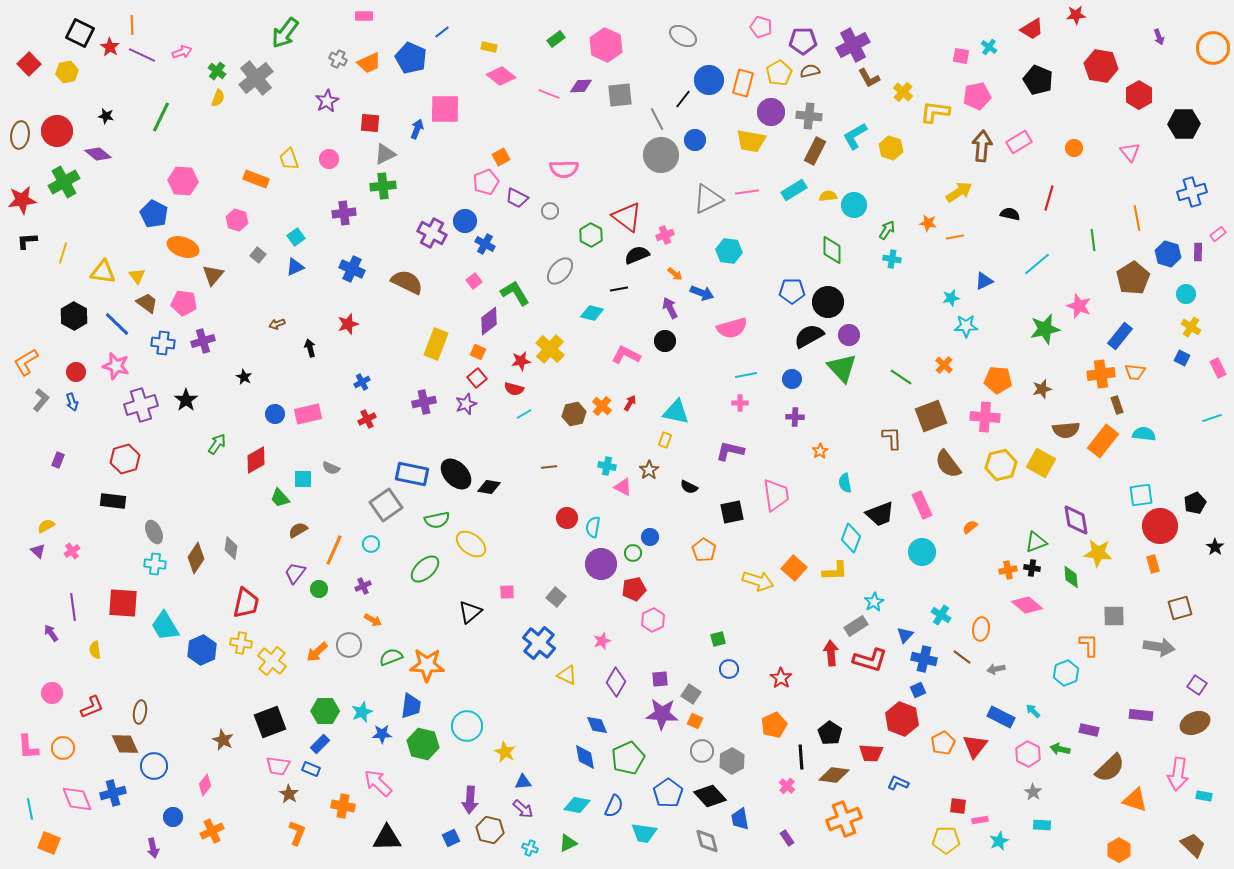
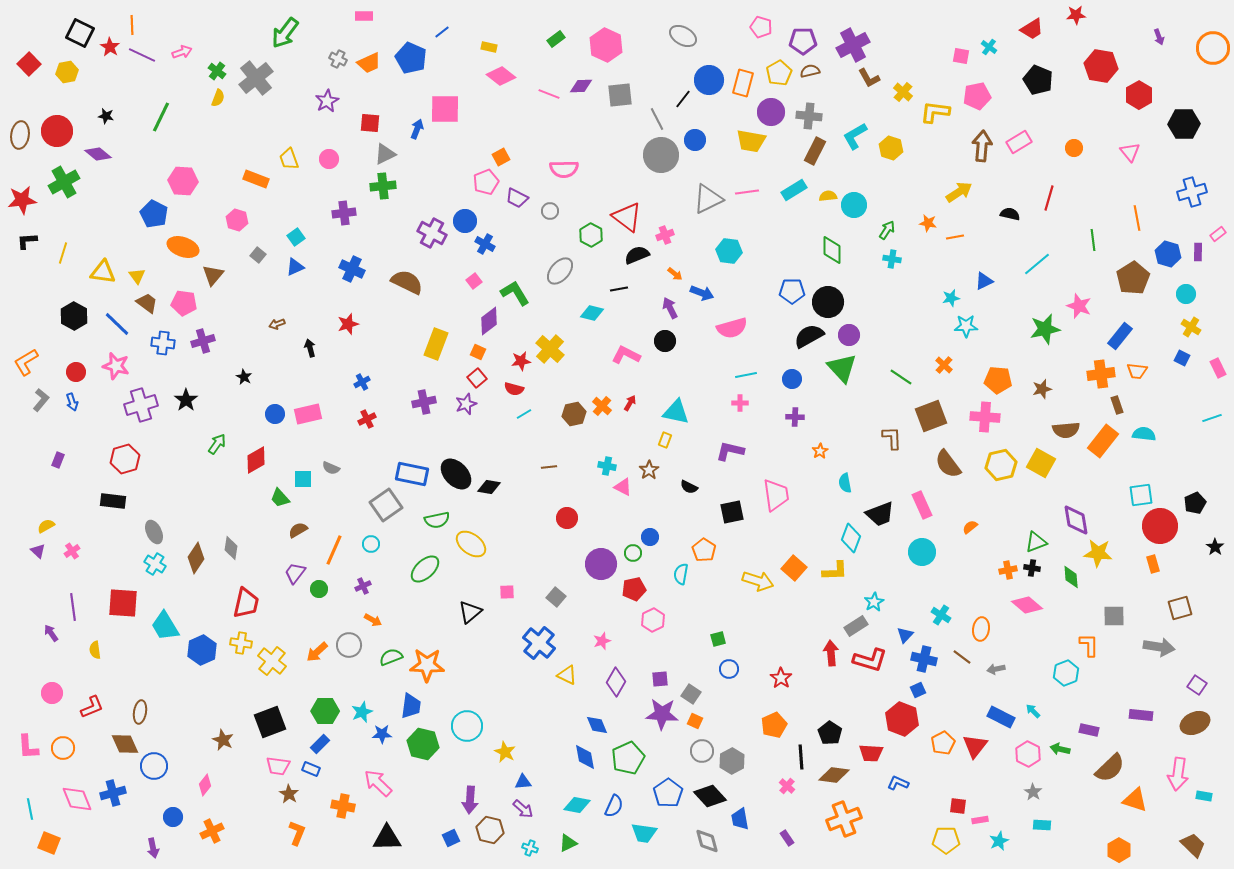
orange trapezoid at (1135, 372): moved 2 px right, 1 px up
cyan semicircle at (593, 527): moved 88 px right, 47 px down
cyan cross at (155, 564): rotated 25 degrees clockwise
